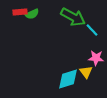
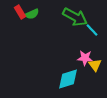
red rectangle: rotated 64 degrees clockwise
green arrow: moved 2 px right
pink star: moved 11 px left
yellow triangle: moved 9 px right, 7 px up
